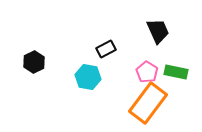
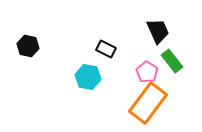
black rectangle: rotated 54 degrees clockwise
black hexagon: moved 6 px left, 16 px up; rotated 20 degrees counterclockwise
green rectangle: moved 4 px left, 11 px up; rotated 40 degrees clockwise
